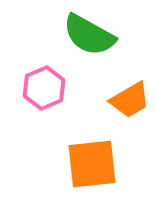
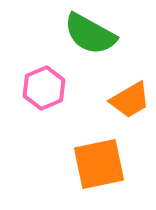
green semicircle: moved 1 px right, 1 px up
orange square: moved 7 px right; rotated 6 degrees counterclockwise
